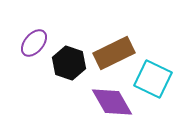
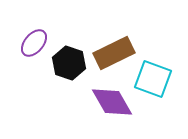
cyan square: rotated 6 degrees counterclockwise
